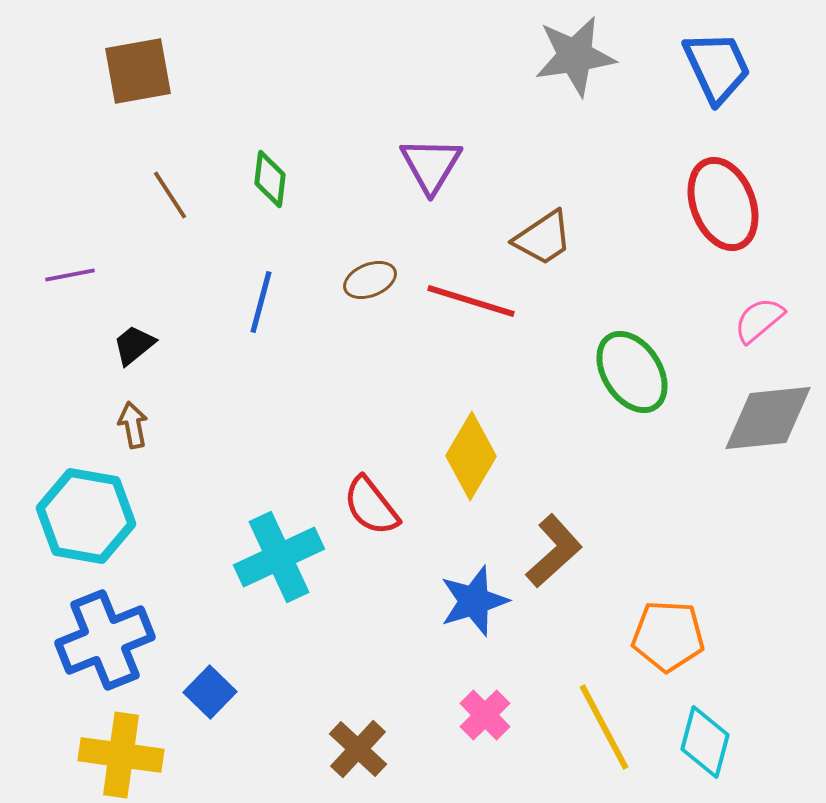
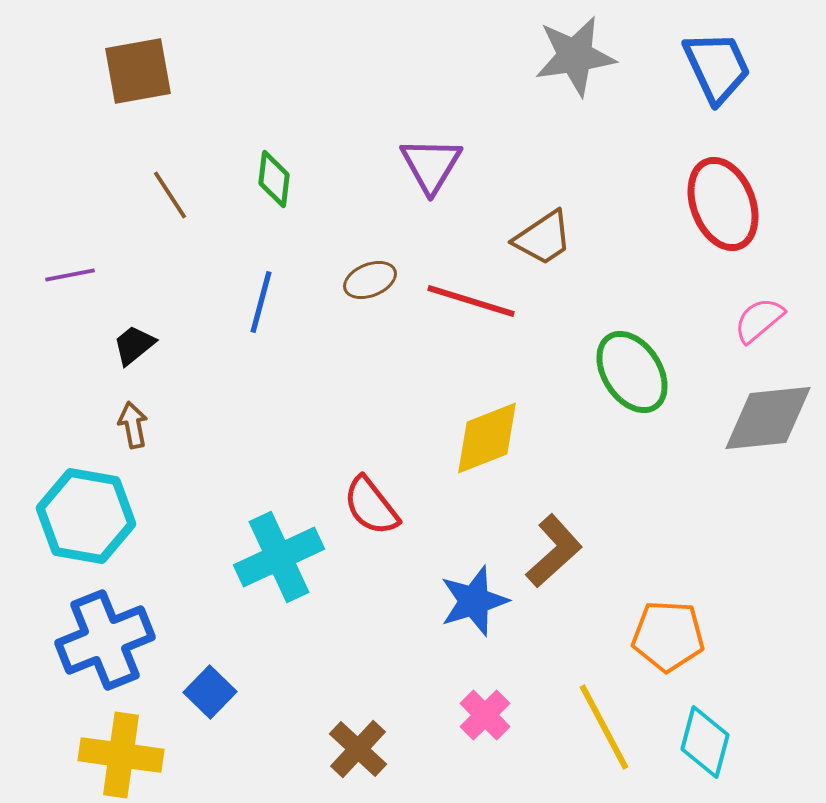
green diamond: moved 4 px right
yellow diamond: moved 16 px right, 18 px up; rotated 38 degrees clockwise
